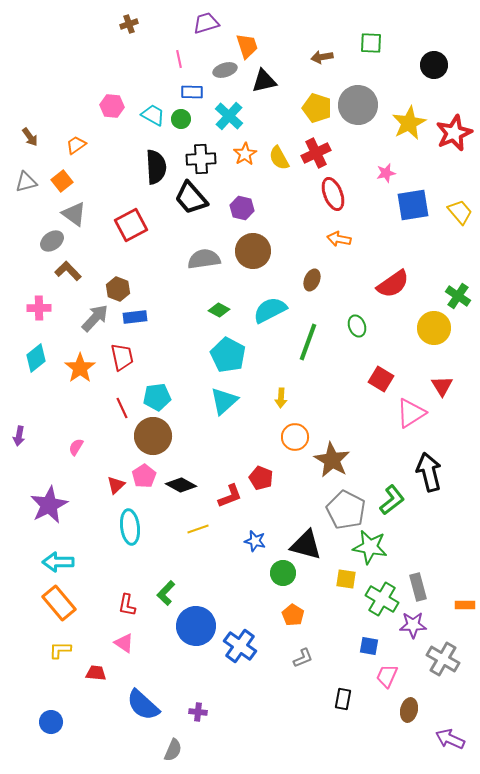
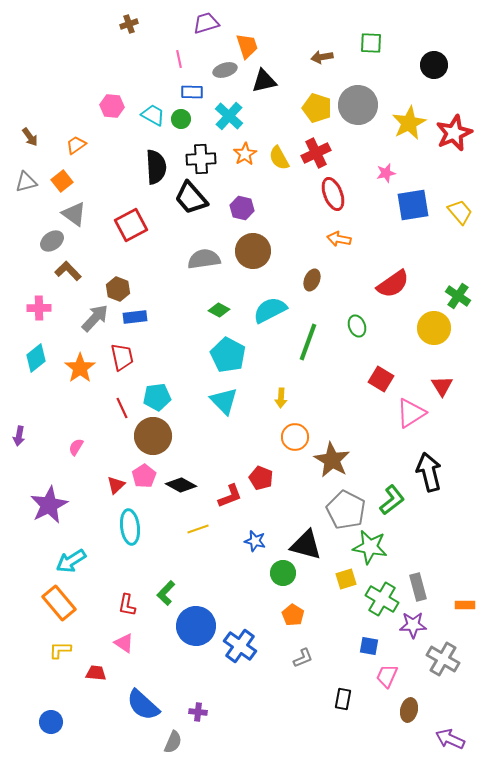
cyan triangle at (224, 401): rotated 32 degrees counterclockwise
cyan arrow at (58, 562): moved 13 px right, 1 px up; rotated 32 degrees counterclockwise
yellow square at (346, 579): rotated 25 degrees counterclockwise
gray semicircle at (173, 750): moved 8 px up
